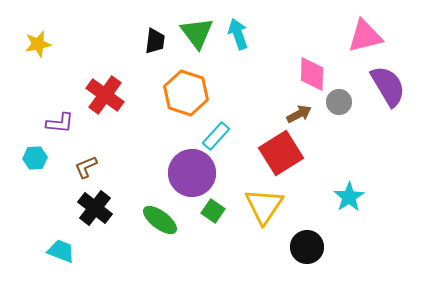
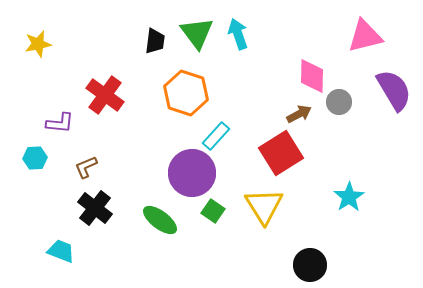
pink diamond: moved 2 px down
purple semicircle: moved 6 px right, 4 px down
yellow triangle: rotated 6 degrees counterclockwise
black circle: moved 3 px right, 18 px down
